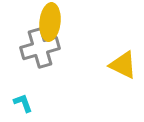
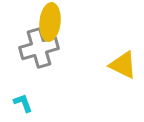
gray cross: moved 1 px left
